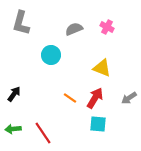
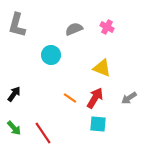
gray L-shape: moved 4 px left, 2 px down
green arrow: moved 1 px right, 1 px up; rotated 126 degrees counterclockwise
